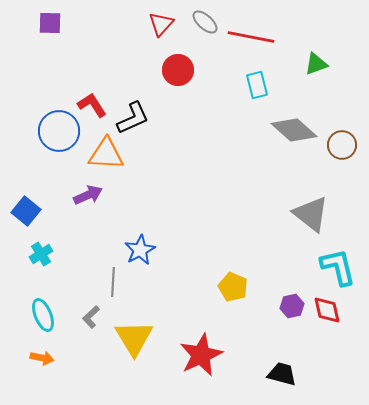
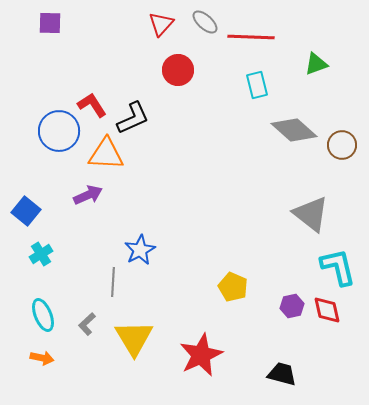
red line: rotated 9 degrees counterclockwise
gray L-shape: moved 4 px left, 7 px down
